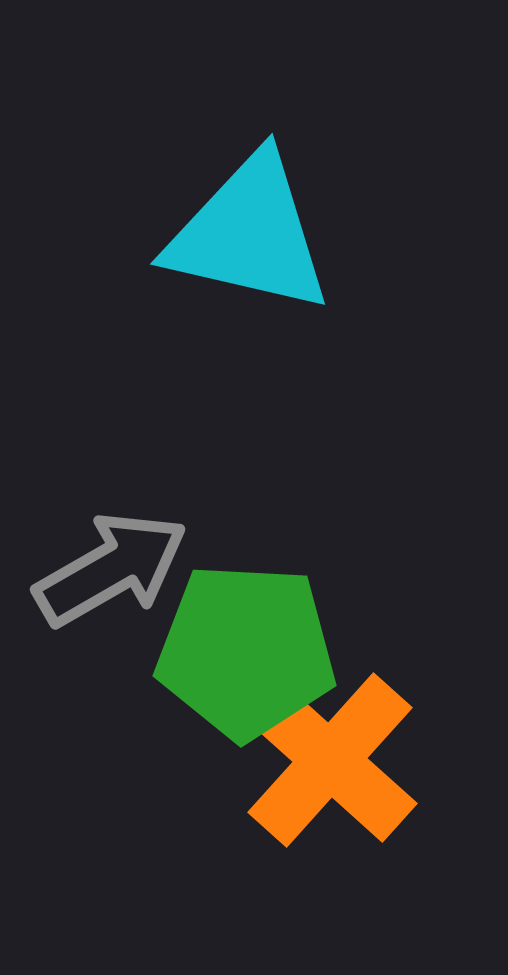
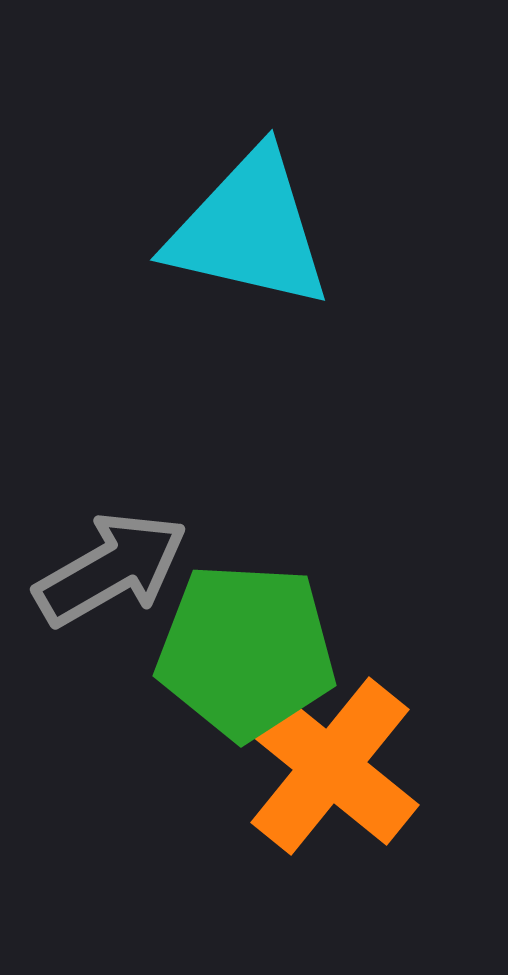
cyan triangle: moved 4 px up
orange cross: moved 6 px down; rotated 3 degrees counterclockwise
